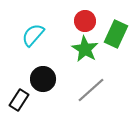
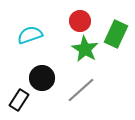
red circle: moved 5 px left
cyan semicircle: moved 3 px left; rotated 30 degrees clockwise
black circle: moved 1 px left, 1 px up
gray line: moved 10 px left
